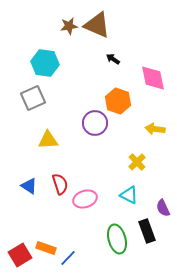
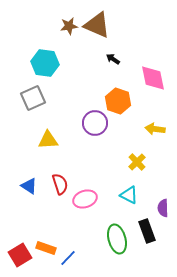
purple semicircle: rotated 24 degrees clockwise
